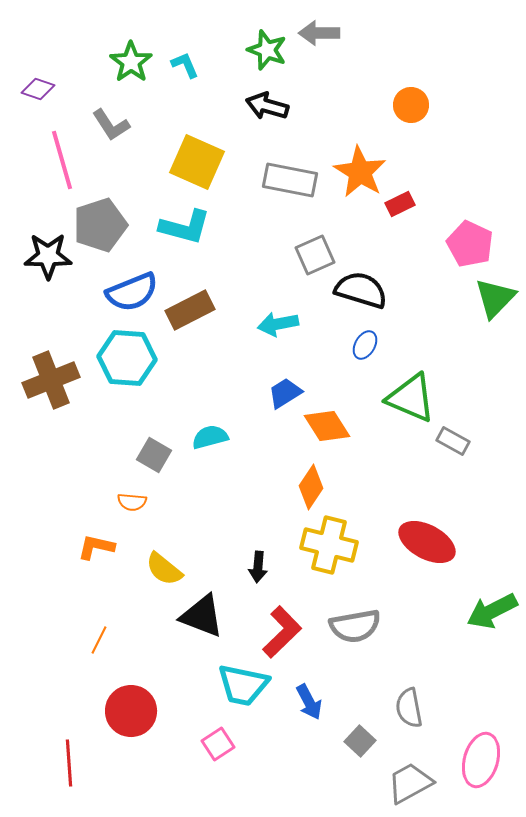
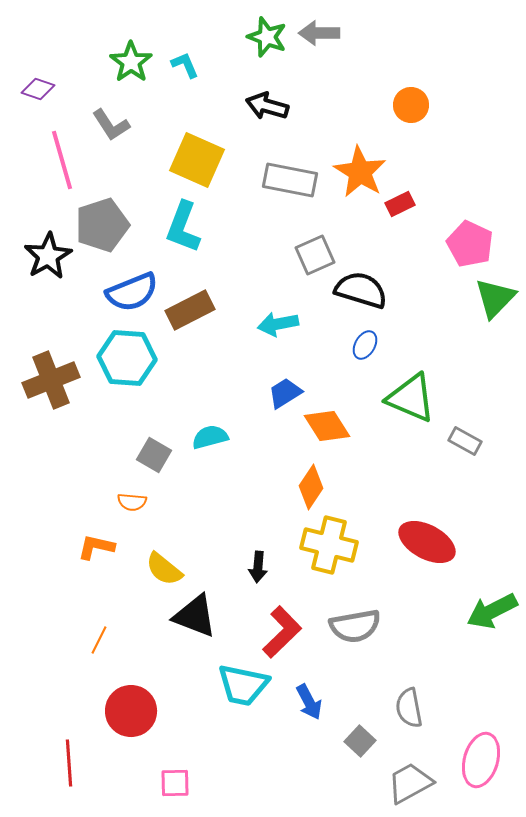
green star at (267, 50): moved 13 px up
yellow square at (197, 162): moved 2 px up
gray pentagon at (100, 225): moved 2 px right
cyan L-shape at (185, 227): moved 2 px left; rotated 96 degrees clockwise
black star at (48, 256): rotated 30 degrees counterclockwise
gray rectangle at (453, 441): moved 12 px right
black triangle at (202, 616): moved 7 px left
pink square at (218, 744): moved 43 px left, 39 px down; rotated 32 degrees clockwise
